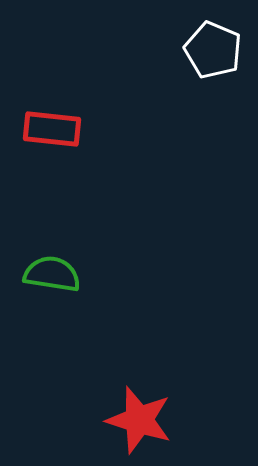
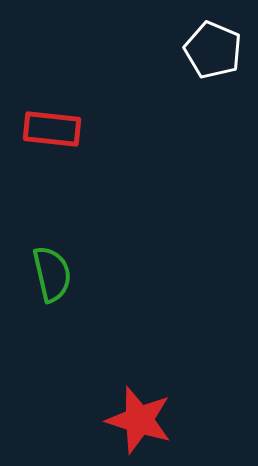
green semicircle: rotated 68 degrees clockwise
